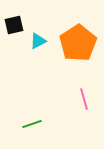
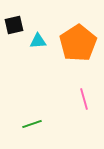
cyan triangle: rotated 24 degrees clockwise
